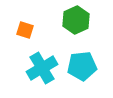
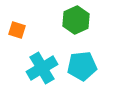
orange square: moved 8 px left
